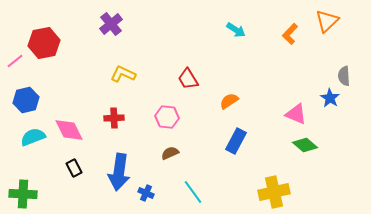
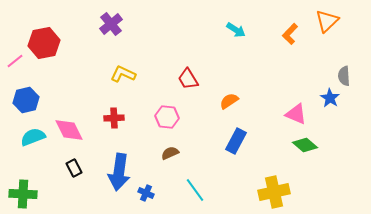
cyan line: moved 2 px right, 2 px up
